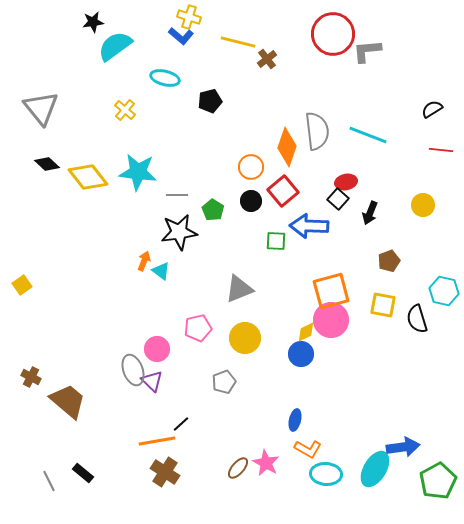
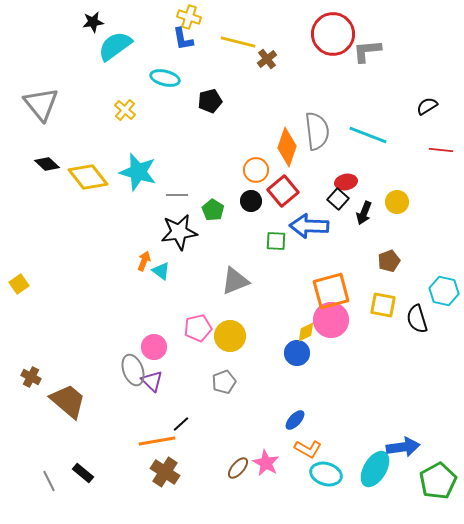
blue L-shape at (181, 36): moved 2 px right, 3 px down; rotated 40 degrees clockwise
gray triangle at (41, 108): moved 4 px up
black semicircle at (432, 109): moved 5 px left, 3 px up
orange circle at (251, 167): moved 5 px right, 3 px down
cyan star at (138, 172): rotated 9 degrees clockwise
yellow circle at (423, 205): moved 26 px left, 3 px up
black arrow at (370, 213): moved 6 px left
yellow square at (22, 285): moved 3 px left, 1 px up
gray triangle at (239, 289): moved 4 px left, 8 px up
yellow circle at (245, 338): moved 15 px left, 2 px up
pink circle at (157, 349): moved 3 px left, 2 px up
blue circle at (301, 354): moved 4 px left, 1 px up
blue ellipse at (295, 420): rotated 30 degrees clockwise
cyan ellipse at (326, 474): rotated 12 degrees clockwise
